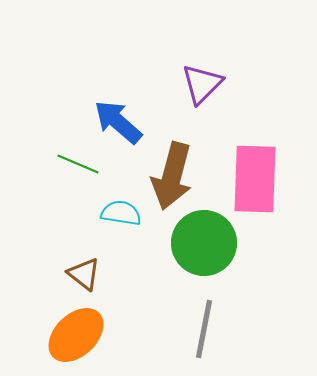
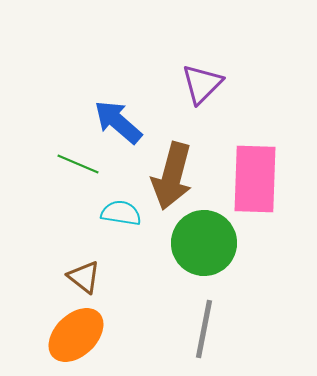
brown triangle: moved 3 px down
